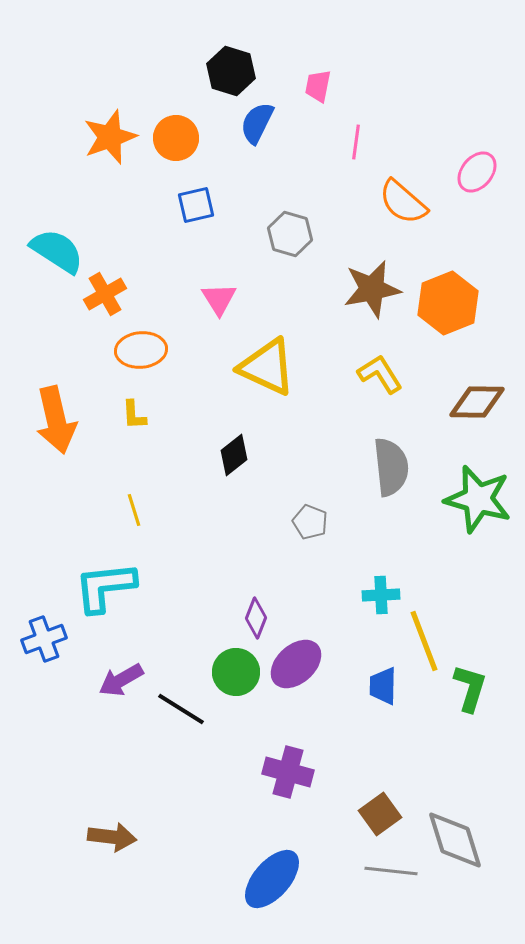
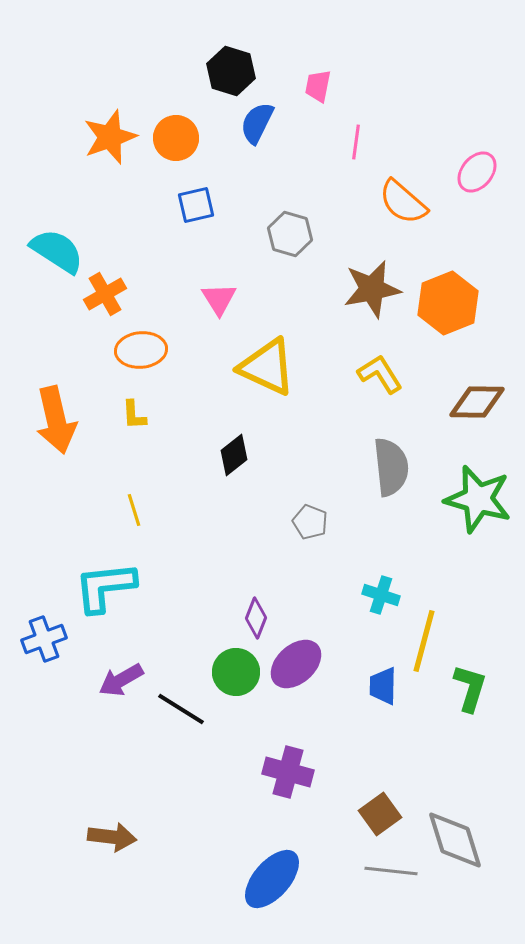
cyan cross at (381, 595): rotated 21 degrees clockwise
yellow line at (424, 641): rotated 36 degrees clockwise
